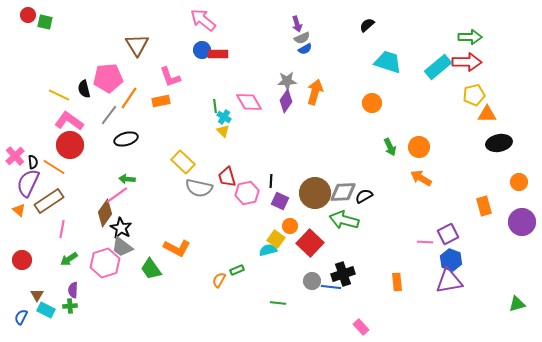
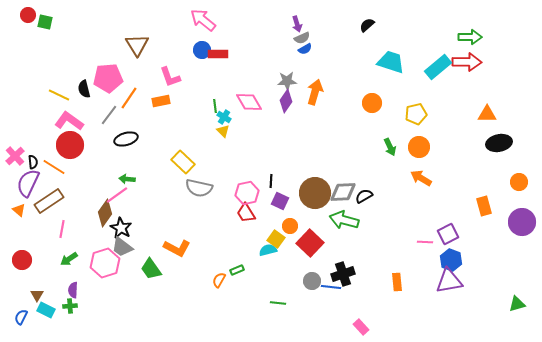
cyan trapezoid at (388, 62): moved 3 px right
yellow pentagon at (474, 95): moved 58 px left, 19 px down
red trapezoid at (227, 177): moved 19 px right, 36 px down; rotated 15 degrees counterclockwise
